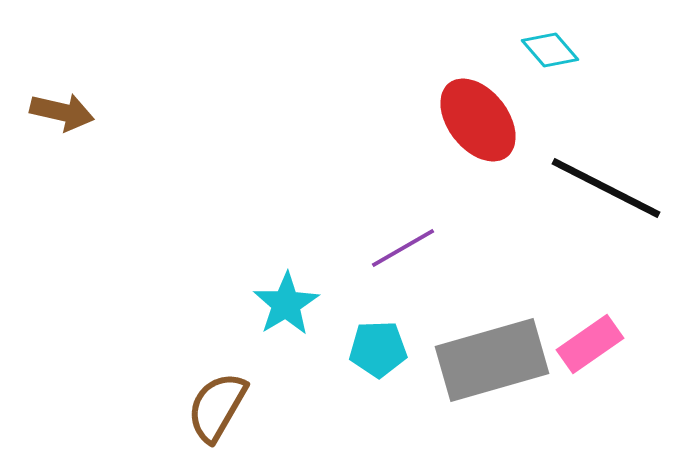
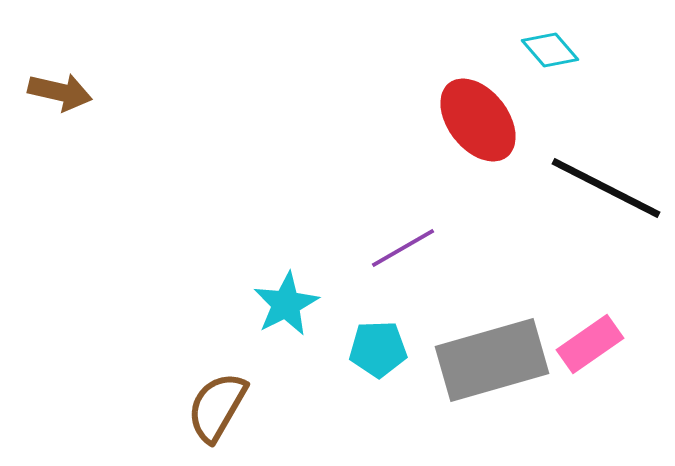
brown arrow: moved 2 px left, 20 px up
cyan star: rotated 4 degrees clockwise
